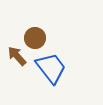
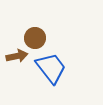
brown arrow: rotated 120 degrees clockwise
